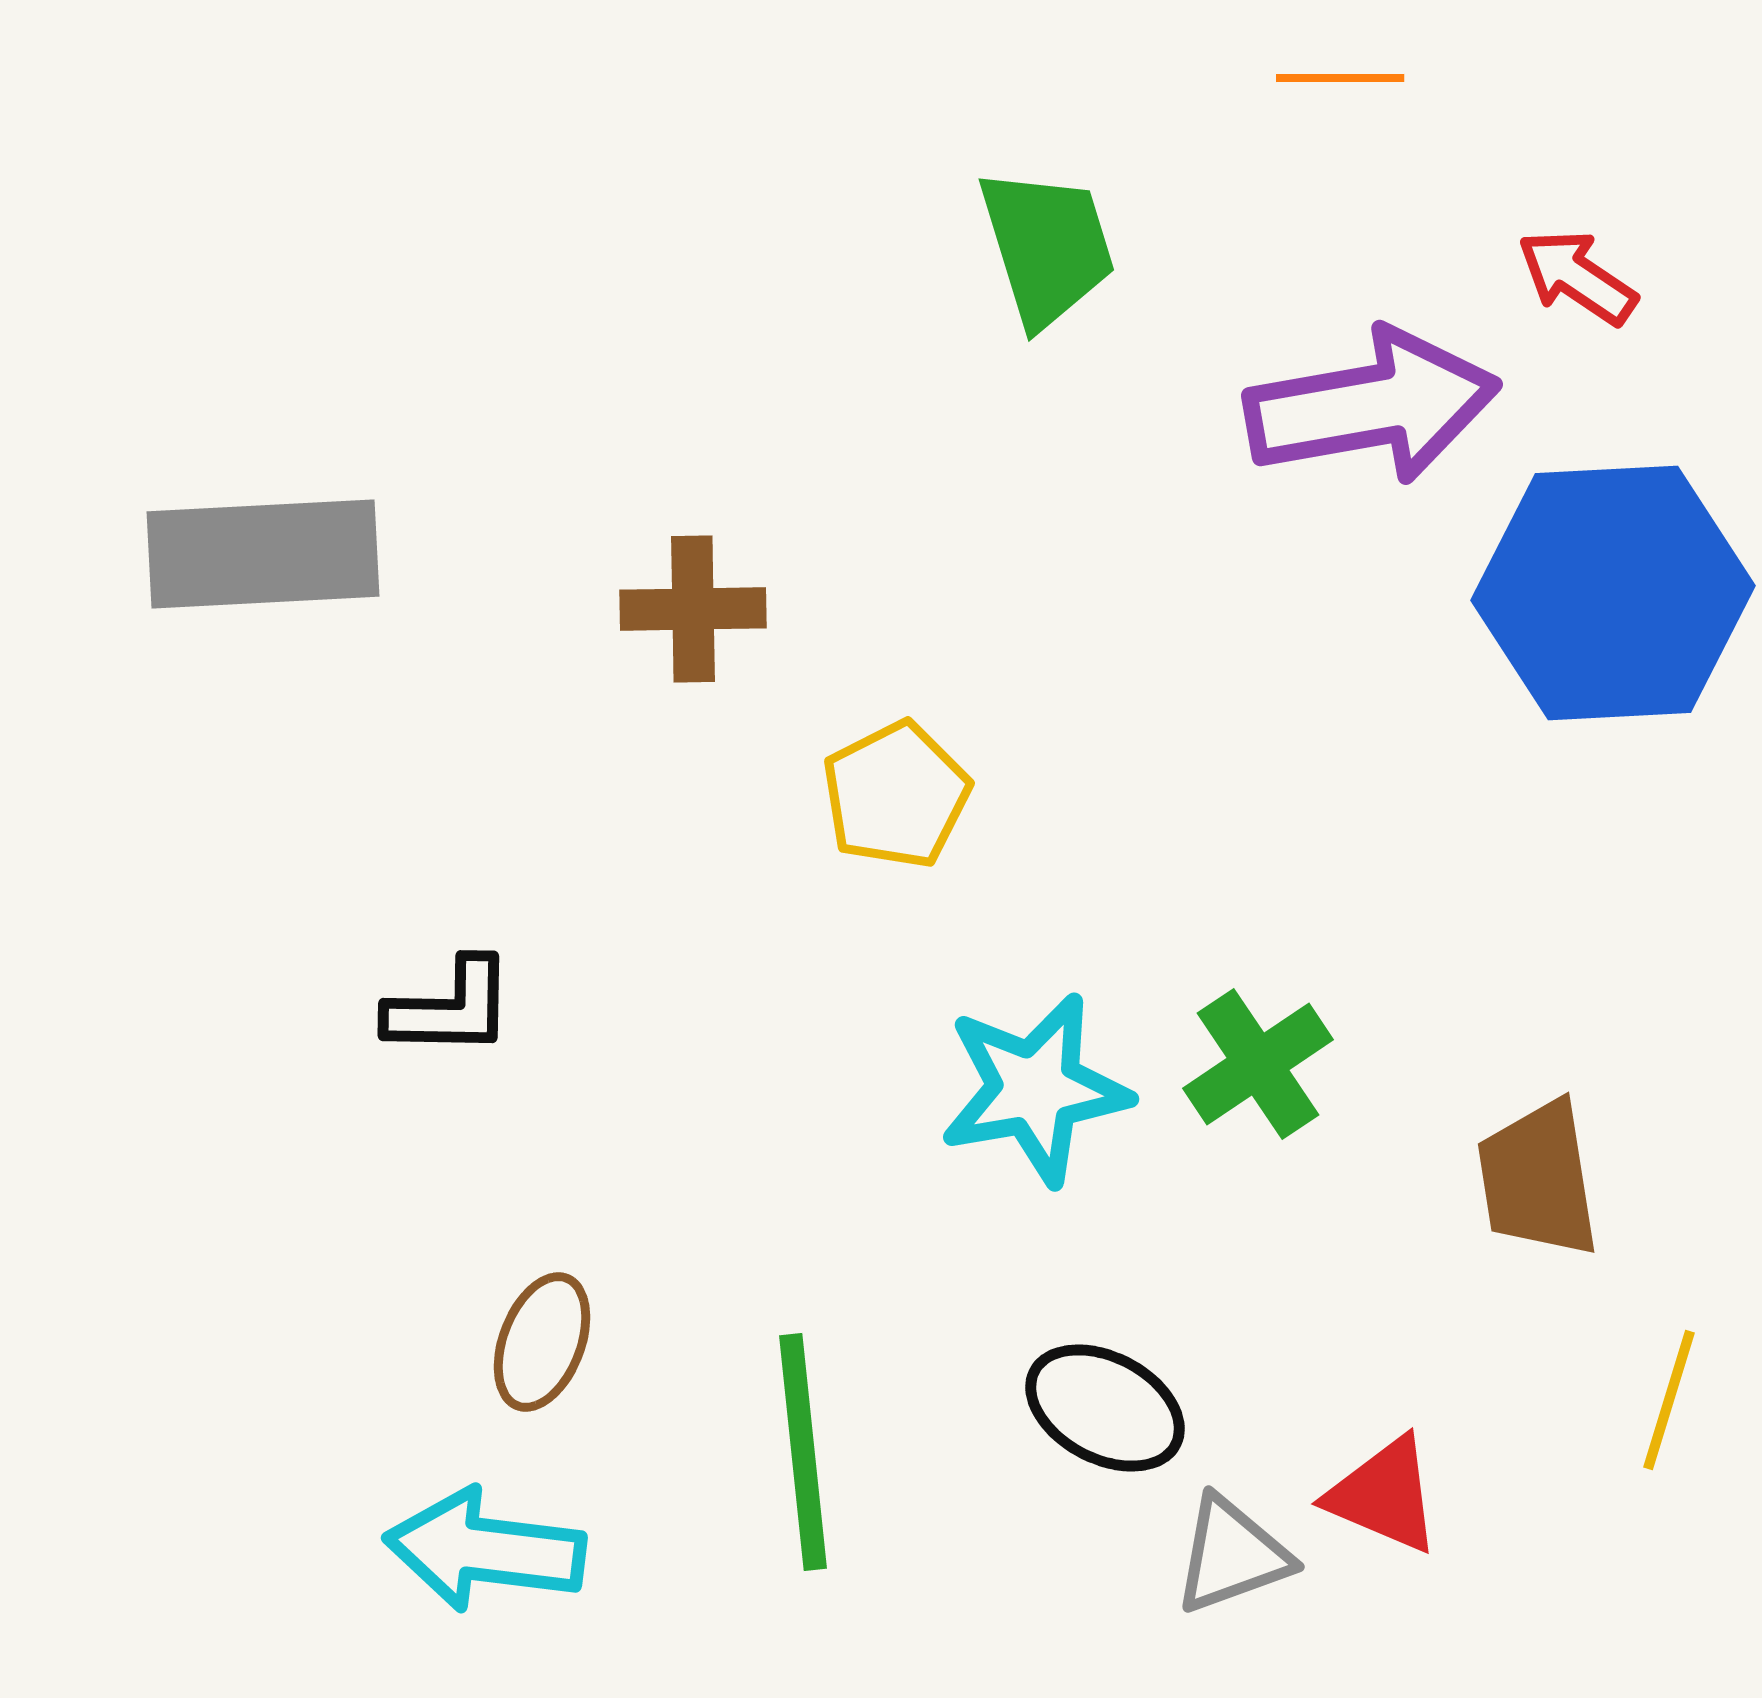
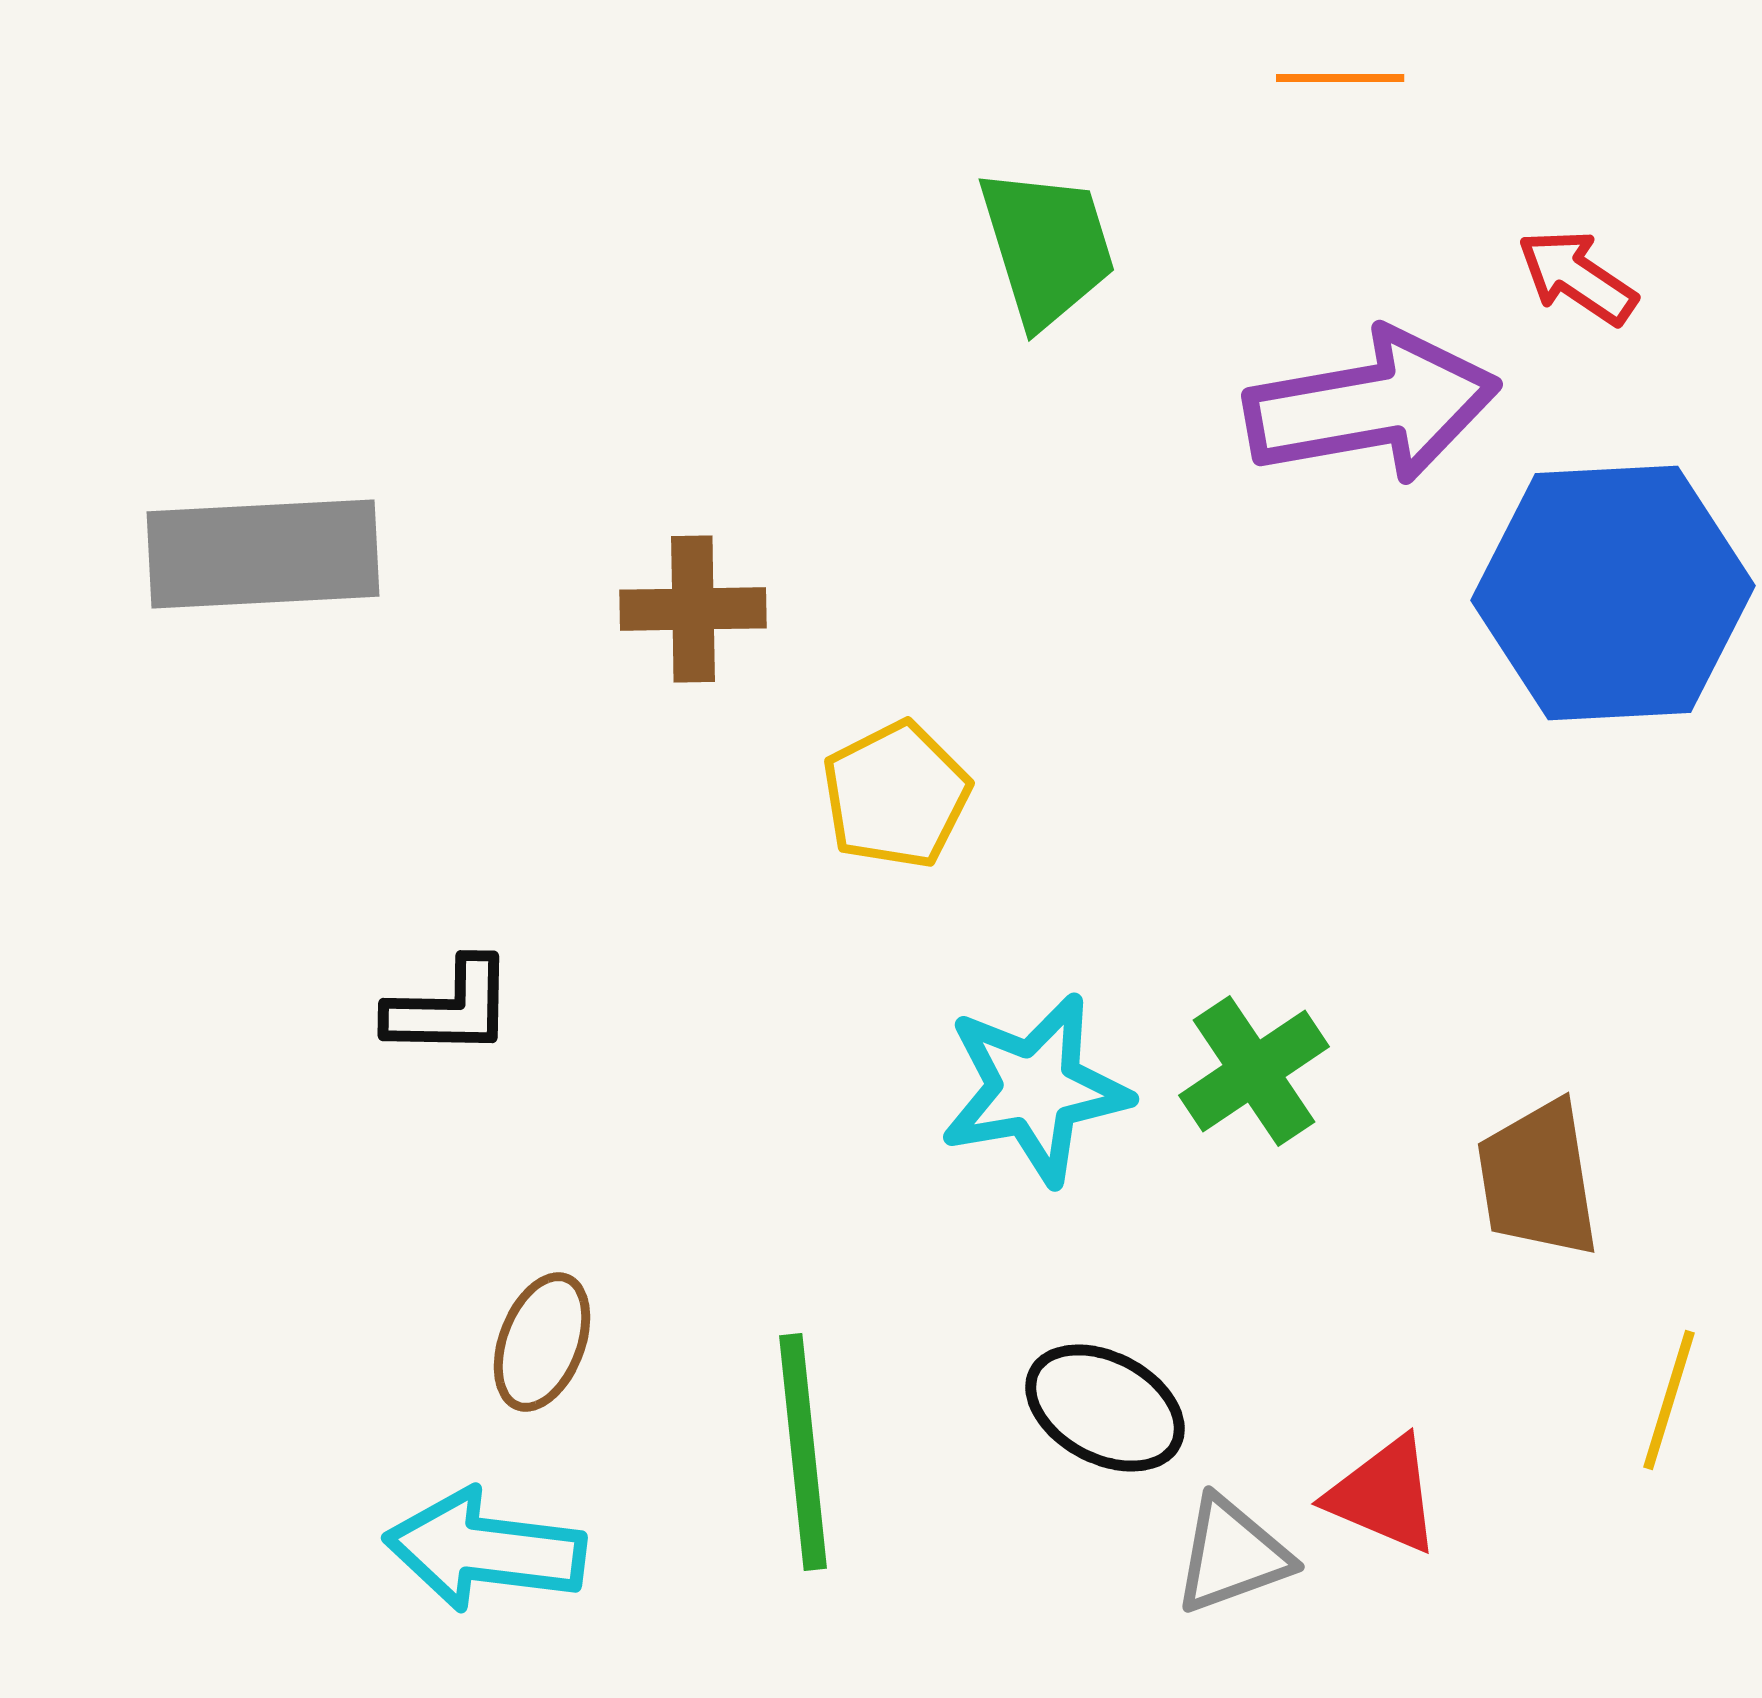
green cross: moved 4 px left, 7 px down
